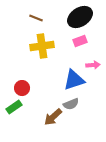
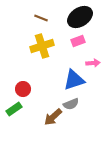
brown line: moved 5 px right
pink rectangle: moved 2 px left
yellow cross: rotated 10 degrees counterclockwise
pink arrow: moved 2 px up
red circle: moved 1 px right, 1 px down
green rectangle: moved 2 px down
